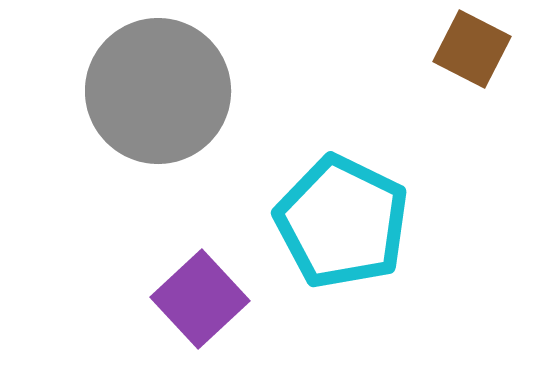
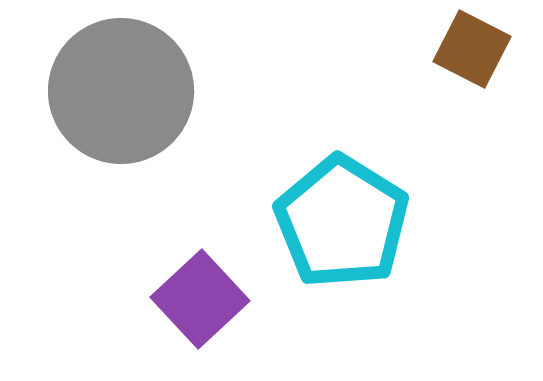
gray circle: moved 37 px left
cyan pentagon: rotated 6 degrees clockwise
